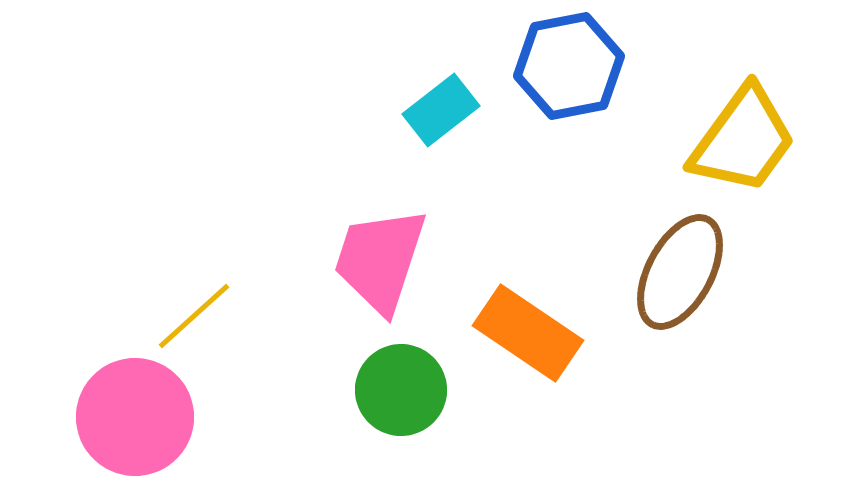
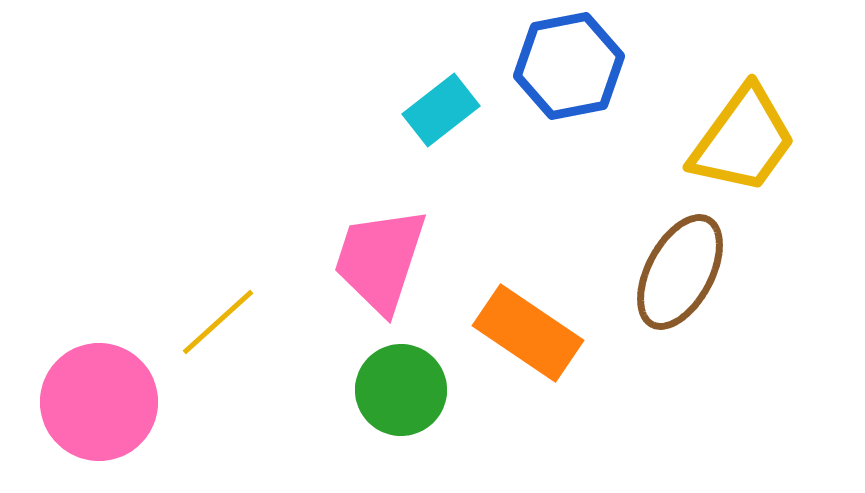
yellow line: moved 24 px right, 6 px down
pink circle: moved 36 px left, 15 px up
